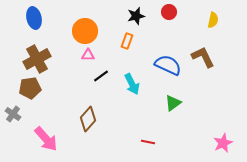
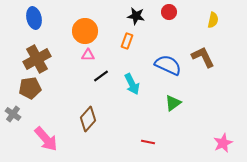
black star: rotated 24 degrees clockwise
